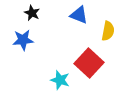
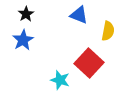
black star: moved 6 px left, 1 px down; rotated 14 degrees clockwise
blue star: rotated 25 degrees counterclockwise
